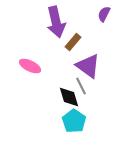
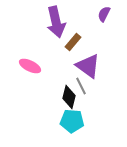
black diamond: rotated 30 degrees clockwise
cyan pentagon: moved 2 px left; rotated 30 degrees counterclockwise
